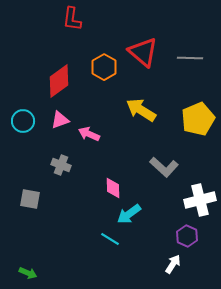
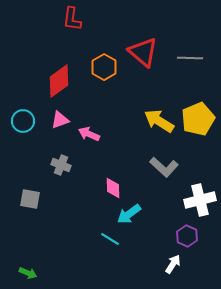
yellow arrow: moved 18 px right, 11 px down
